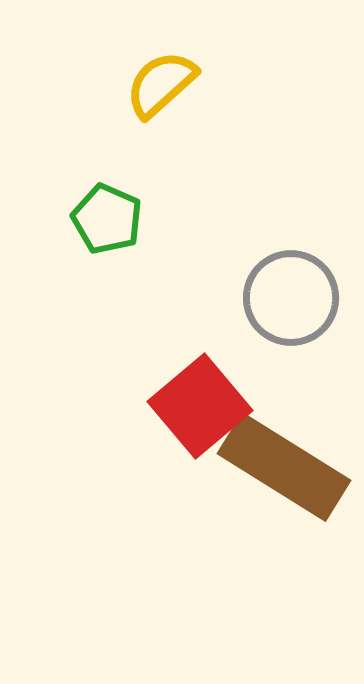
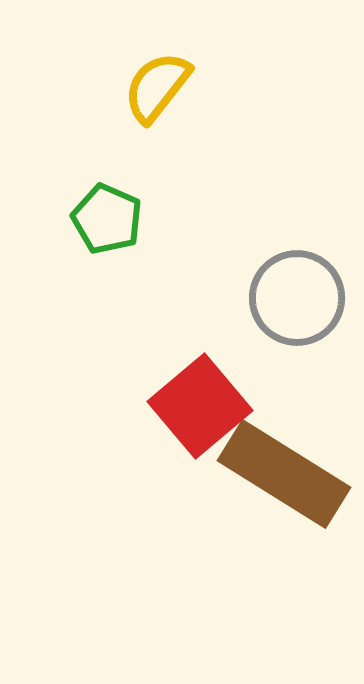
yellow semicircle: moved 4 px left, 3 px down; rotated 10 degrees counterclockwise
gray circle: moved 6 px right
brown rectangle: moved 7 px down
